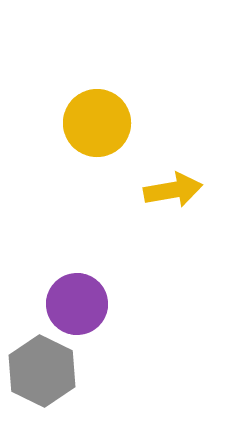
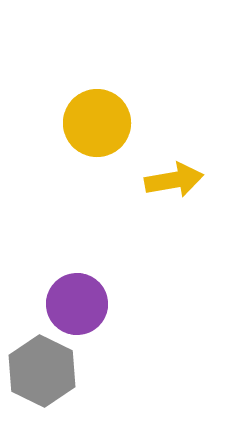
yellow arrow: moved 1 px right, 10 px up
